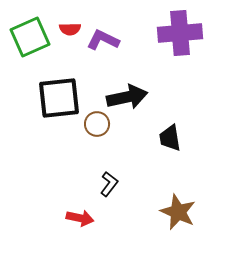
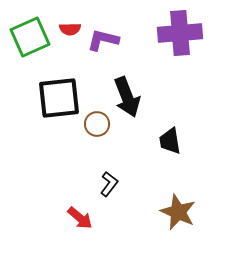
purple L-shape: rotated 12 degrees counterclockwise
black arrow: rotated 81 degrees clockwise
black trapezoid: moved 3 px down
red arrow: rotated 28 degrees clockwise
